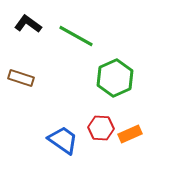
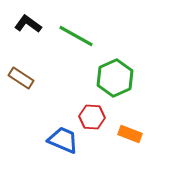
brown rectangle: rotated 15 degrees clockwise
red hexagon: moved 9 px left, 11 px up
orange rectangle: rotated 45 degrees clockwise
blue trapezoid: rotated 12 degrees counterclockwise
